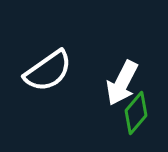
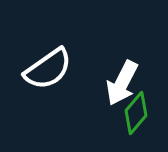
white semicircle: moved 2 px up
